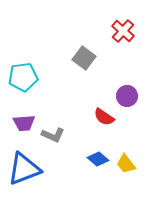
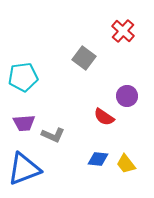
blue diamond: rotated 35 degrees counterclockwise
